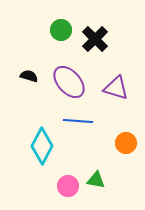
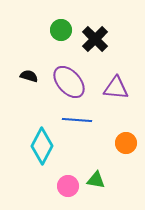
purple triangle: rotated 12 degrees counterclockwise
blue line: moved 1 px left, 1 px up
